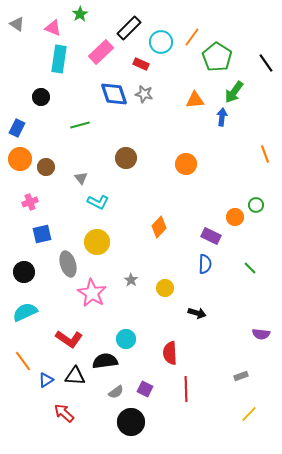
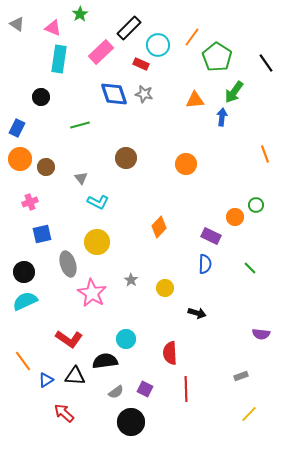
cyan circle at (161, 42): moved 3 px left, 3 px down
cyan semicircle at (25, 312): moved 11 px up
